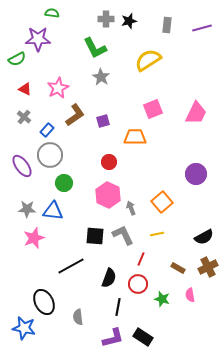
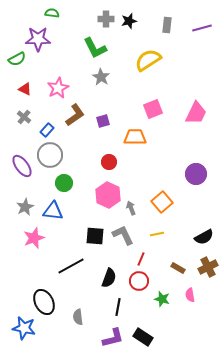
gray star at (27, 209): moved 2 px left, 2 px up; rotated 30 degrees counterclockwise
red circle at (138, 284): moved 1 px right, 3 px up
